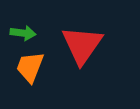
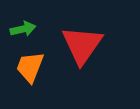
green arrow: moved 4 px up; rotated 20 degrees counterclockwise
